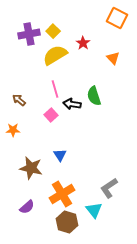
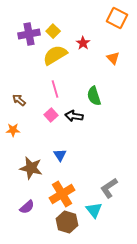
black arrow: moved 2 px right, 12 px down
